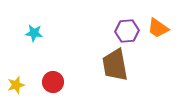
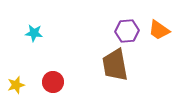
orange trapezoid: moved 1 px right, 2 px down
